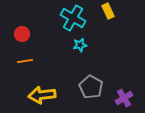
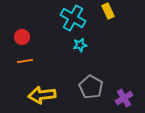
red circle: moved 3 px down
